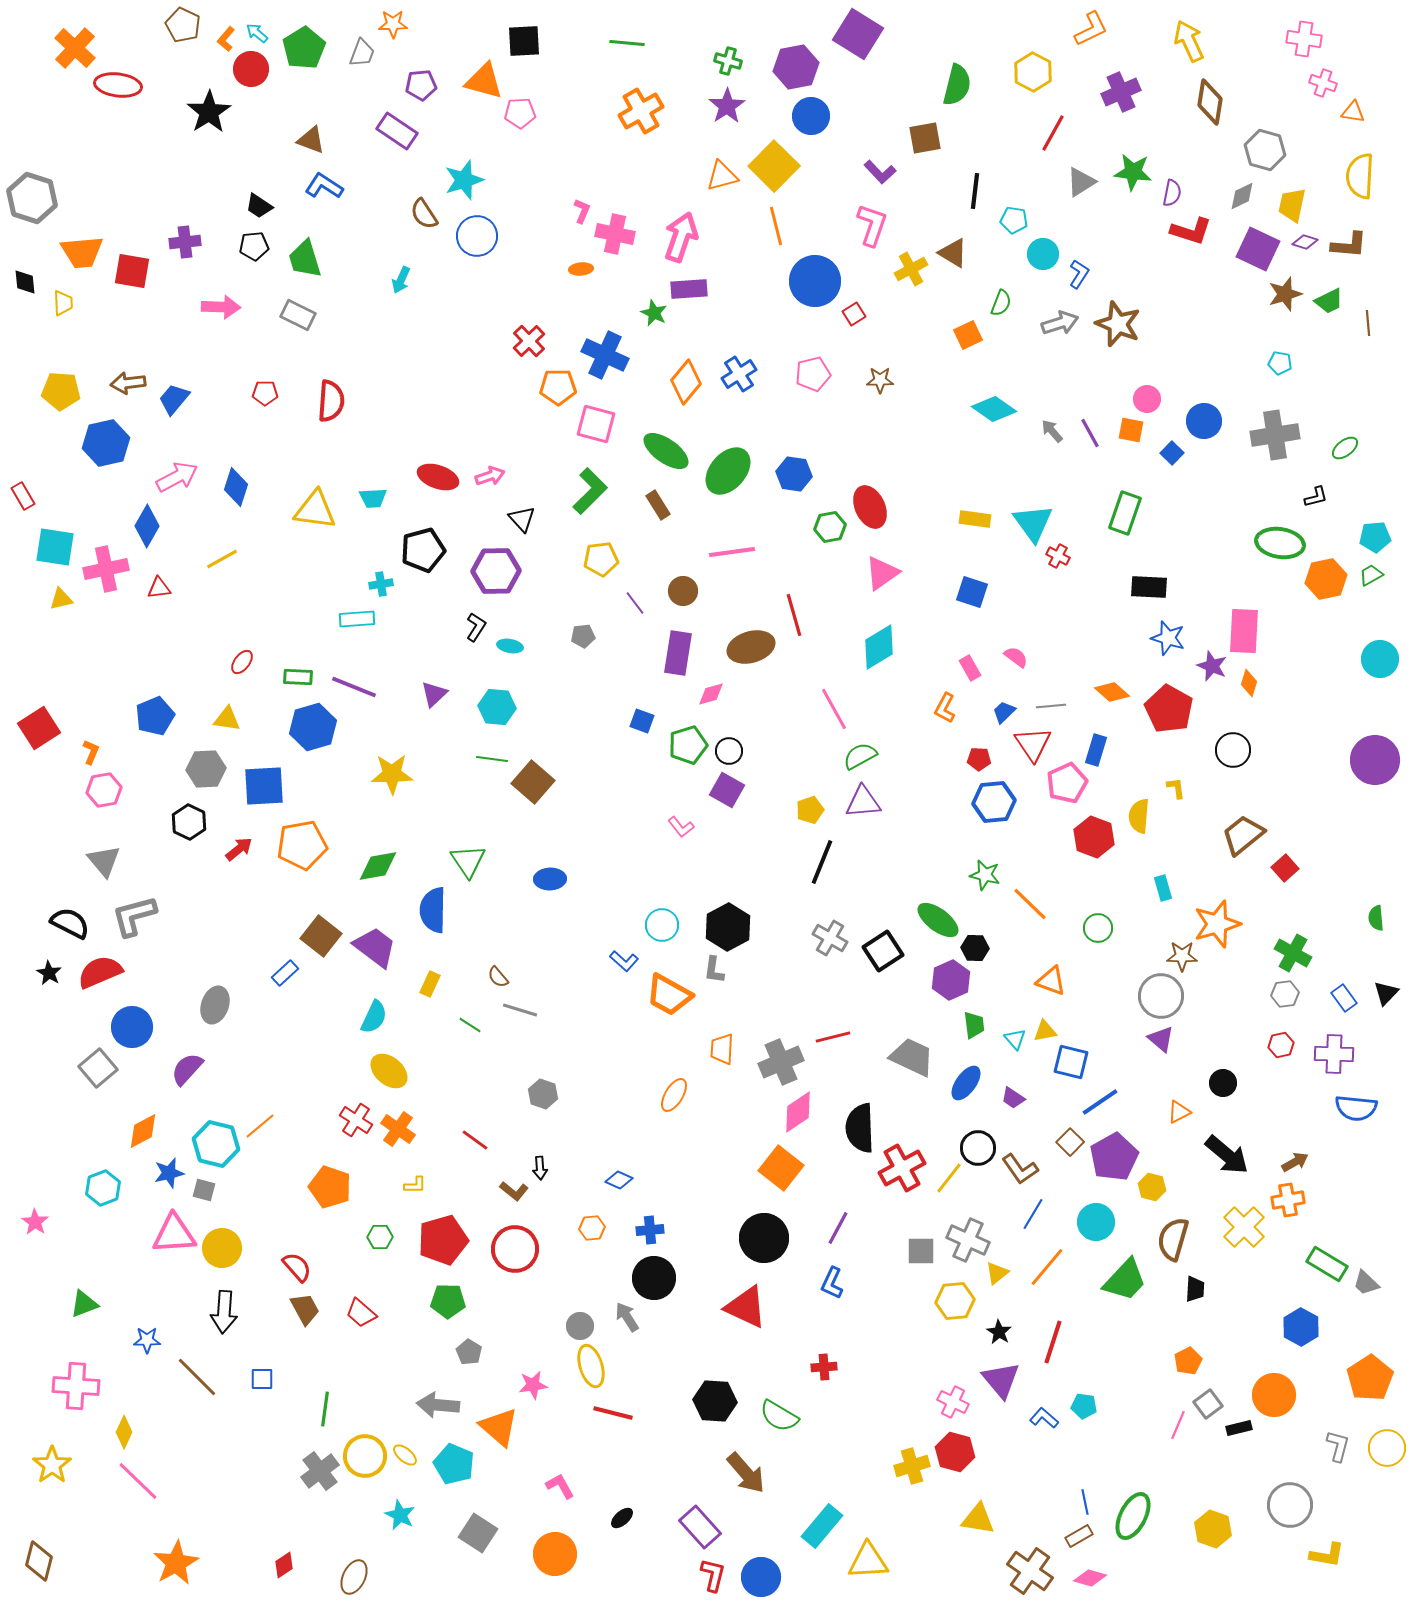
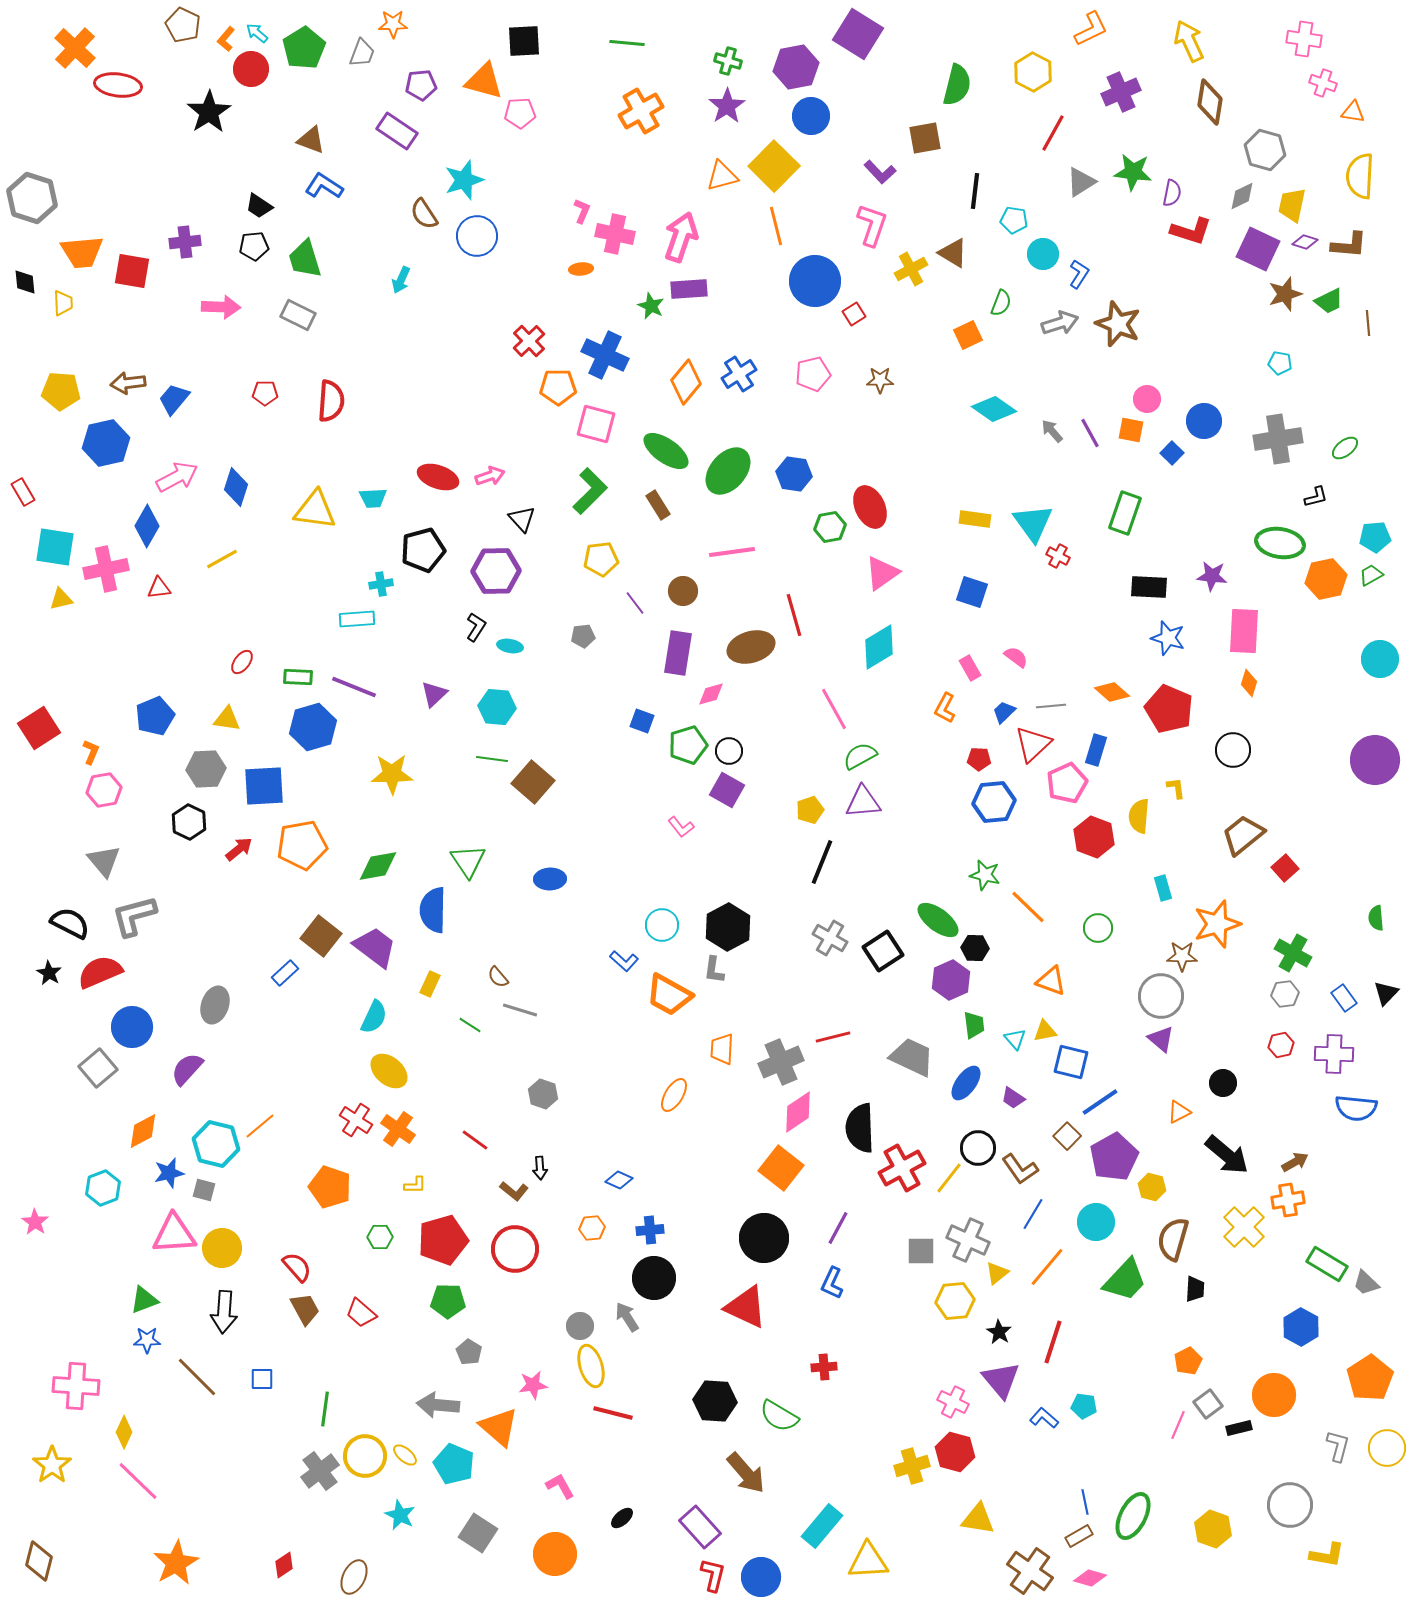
green star at (654, 313): moved 3 px left, 7 px up
gray cross at (1275, 435): moved 3 px right, 4 px down
red rectangle at (23, 496): moved 4 px up
purple star at (1212, 666): moved 90 px up; rotated 16 degrees counterclockwise
red pentagon at (1169, 709): rotated 6 degrees counterclockwise
red triangle at (1033, 744): rotated 21 degrees clockwise
orange line at (1030, 904): moved 2 px left, 3 px down
brown square at (1070, 1142): moved 3 px left, 6 px up
green triangle at (84, 1304): moved 60 px right, 4 px up
